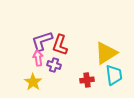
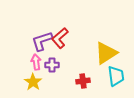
red L-shape: moved 7 px up; rotated 30 degrees clockwise
pink arrow: moved 2 px left, 4 px down
purple cross: moved 2 px left; rotated 16 degrees counterclockwise
cyan trapezoid: moved 2 px right, 1 px down
red cross: moved 4 px left, 1 px down
